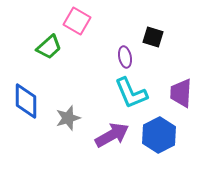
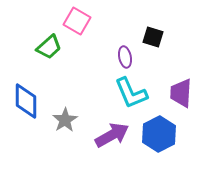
gray star: moved 3 px left, 2 px down; rotated 15 degrees counterclockwise
blue hexagon: moved 1 px up
